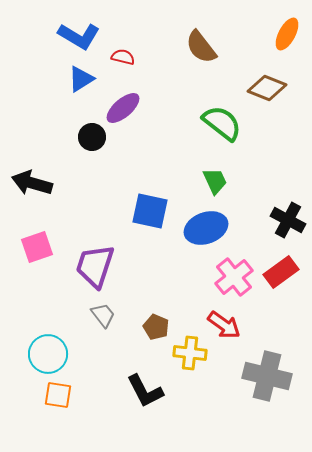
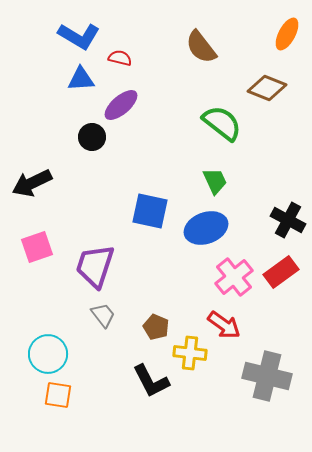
red semicircle: moved 3 px left, 1 px down
blue triangle: rotated 28 degrees clockwise
purple ellipse: moved 2 px left, 3 px up
black arrow: rotated 42 degrees counterclockwise
black L-shape: moved 6 px right, 10 px up
